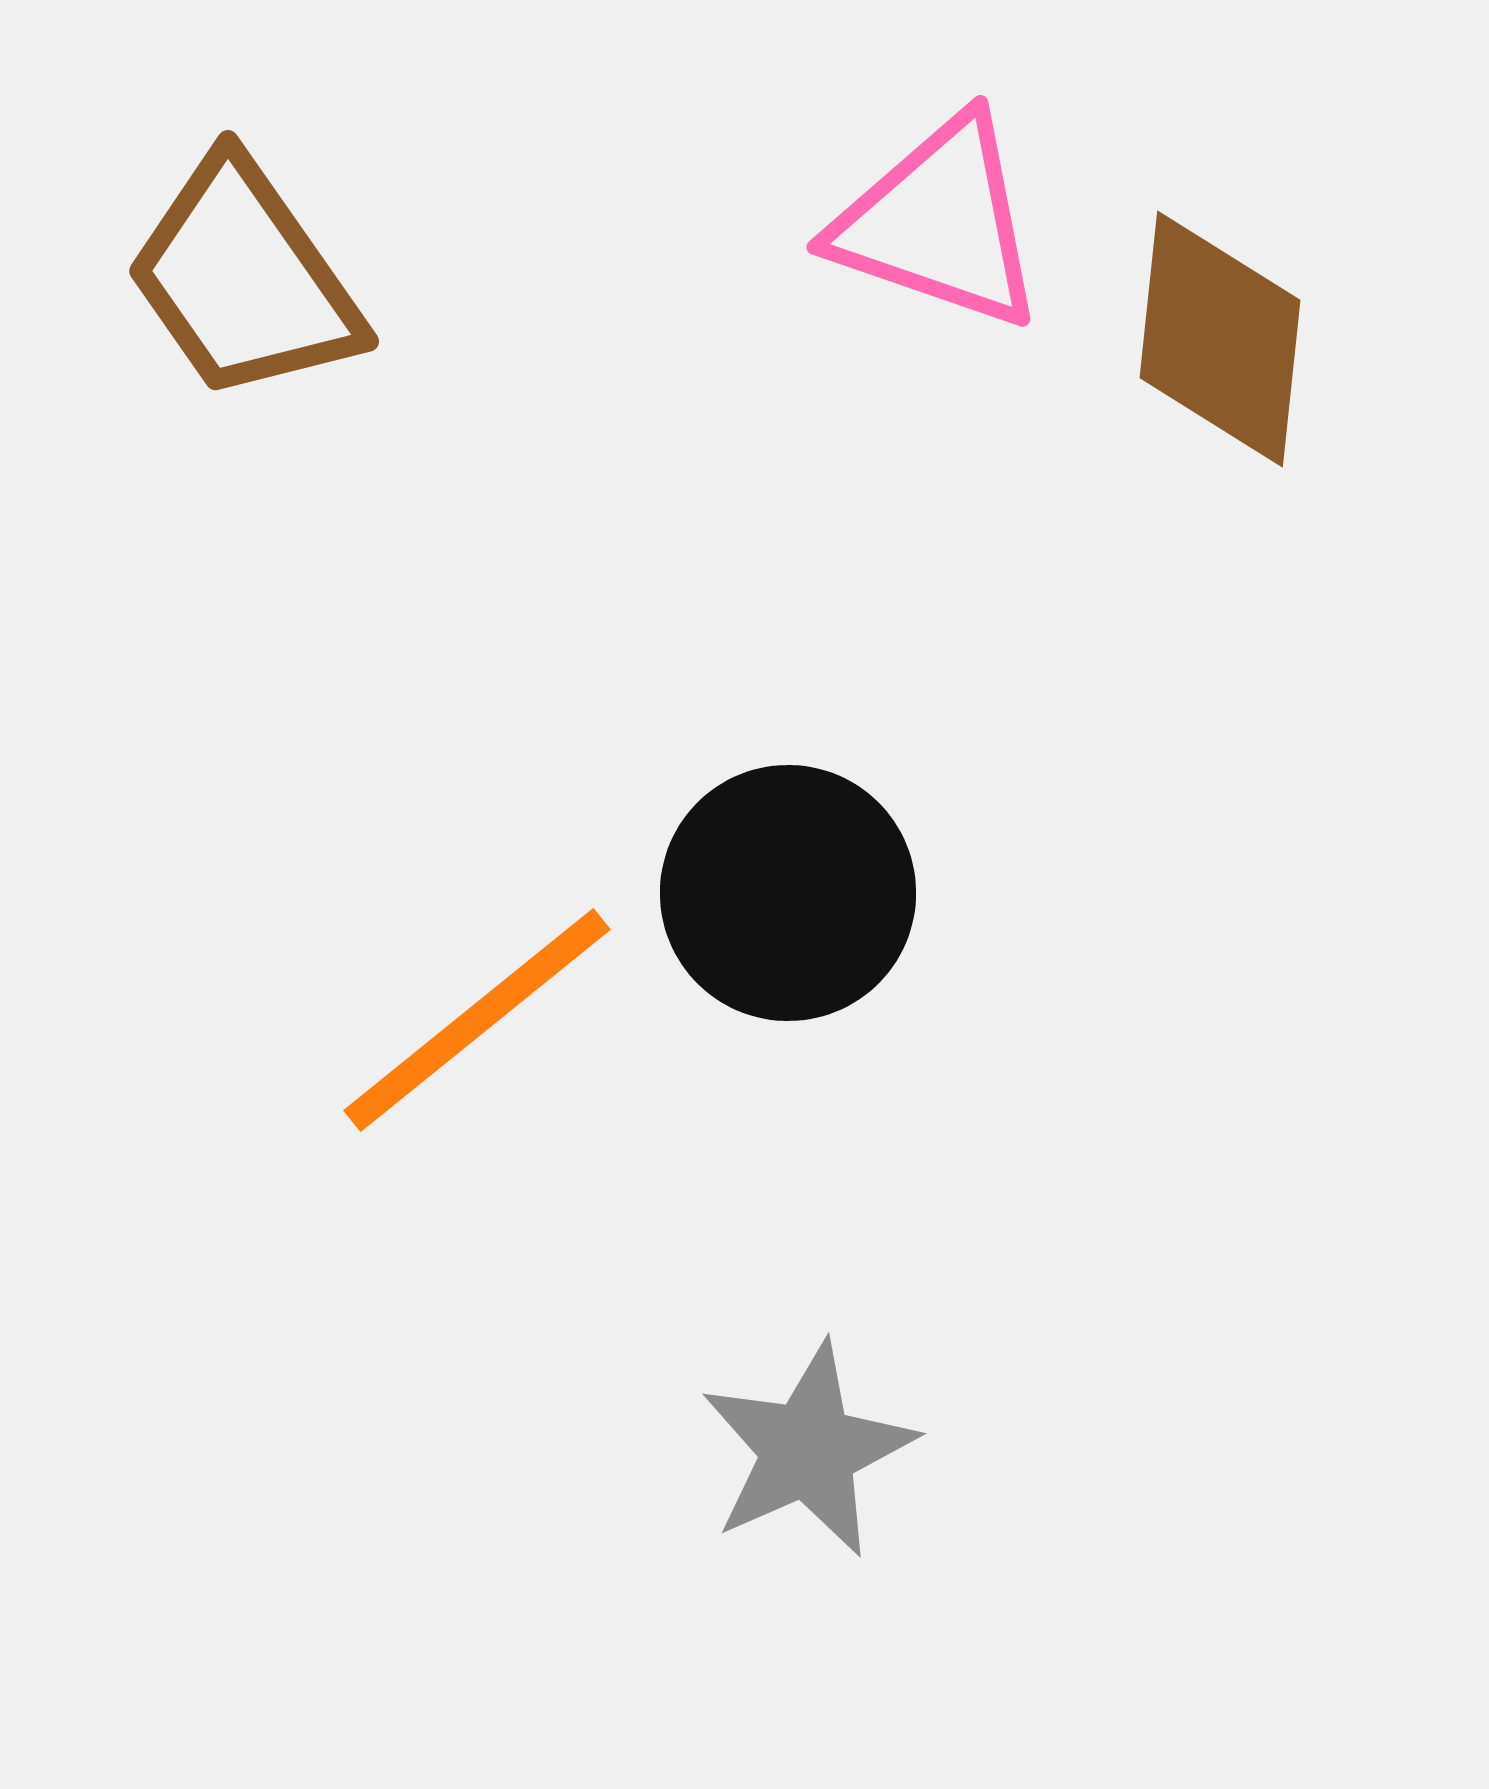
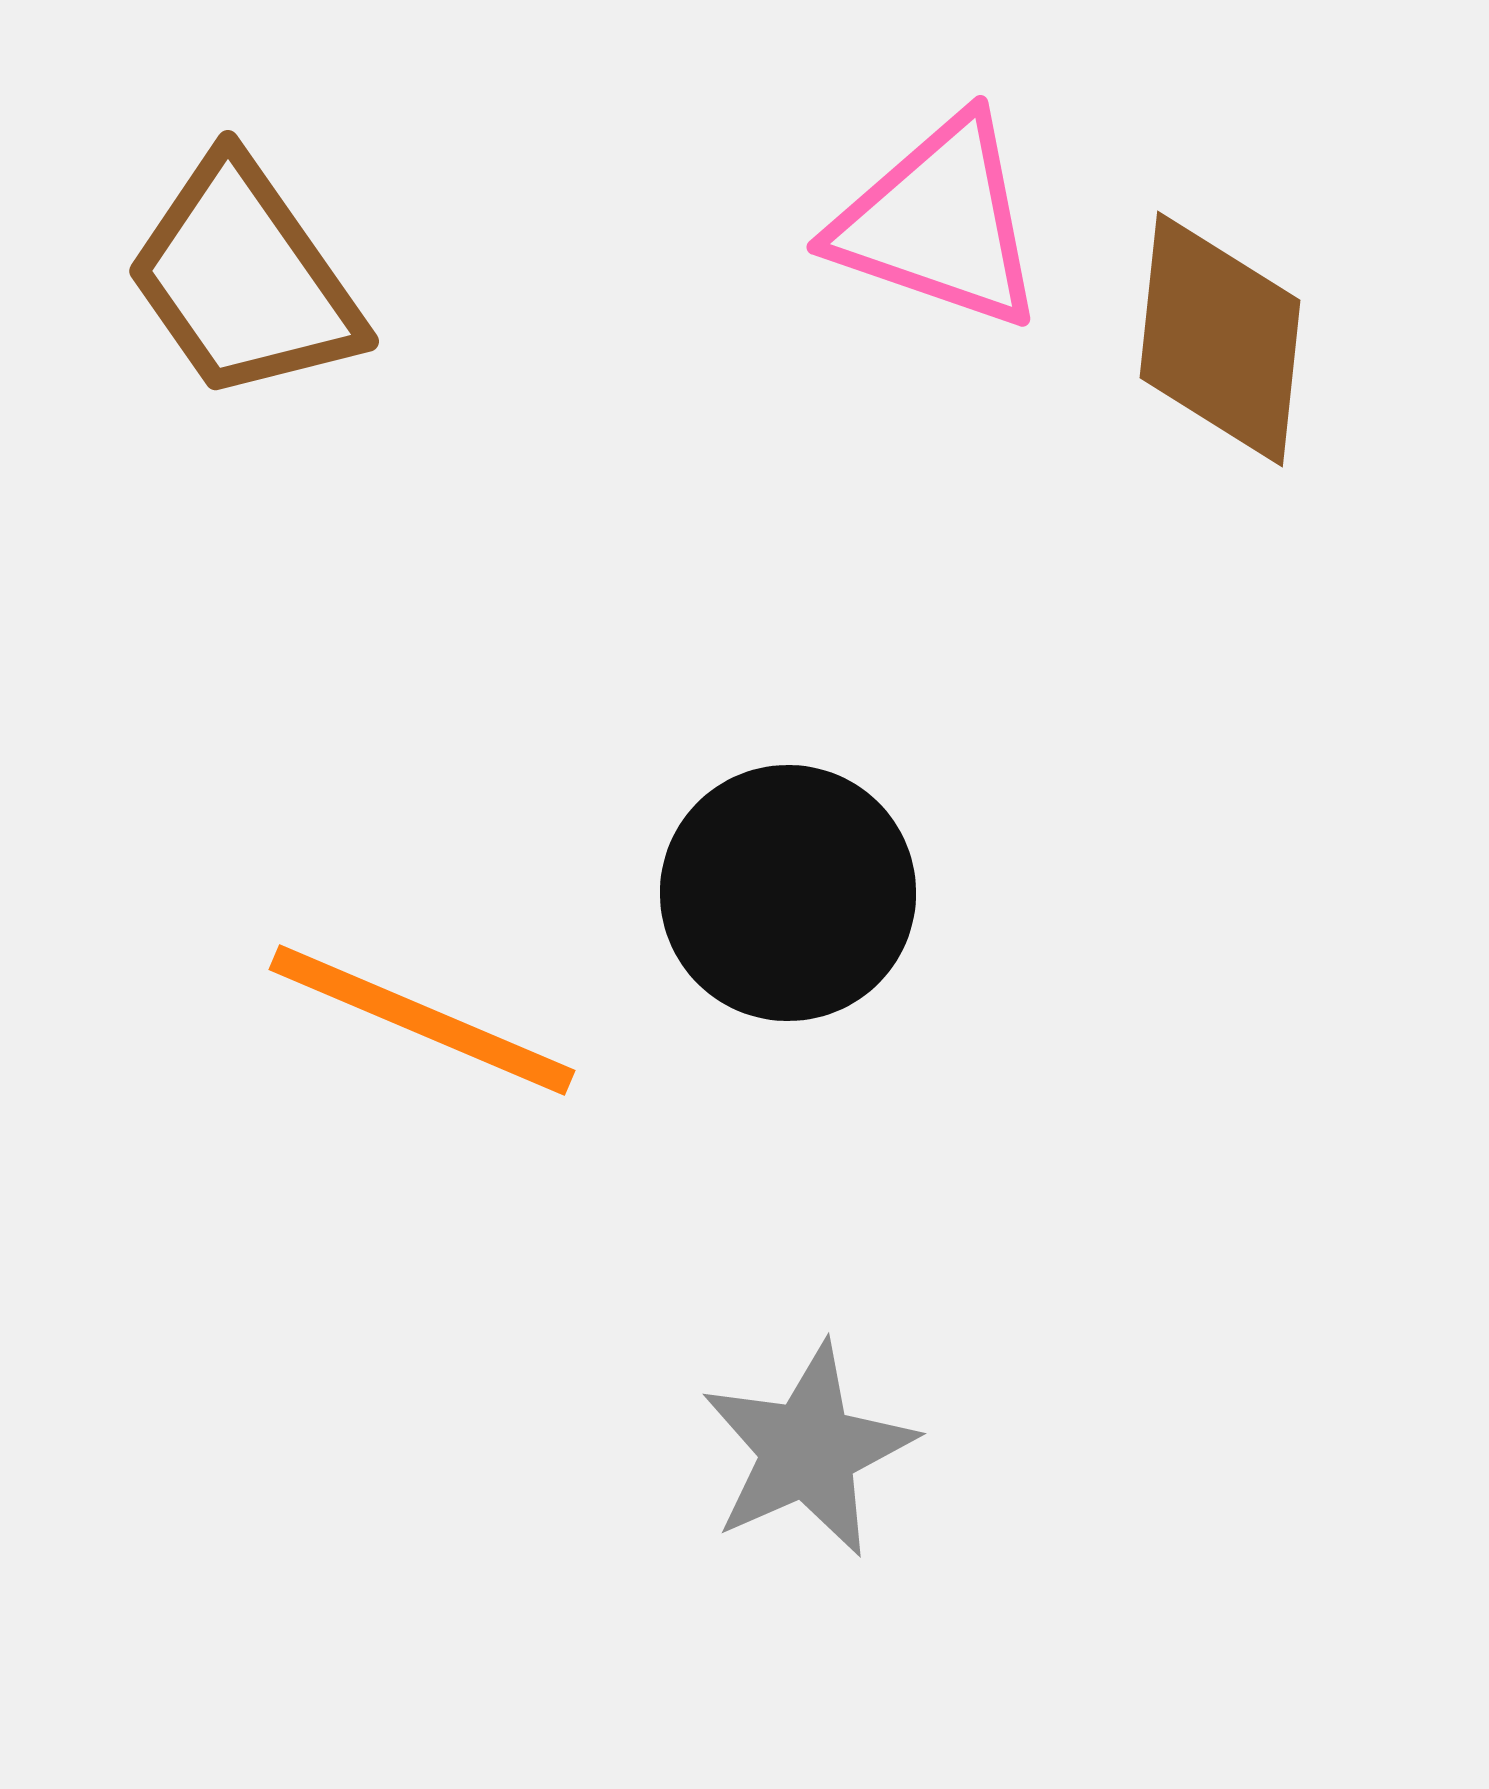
orange line: moved 55 px left; rotated 62 degrees clockwise
